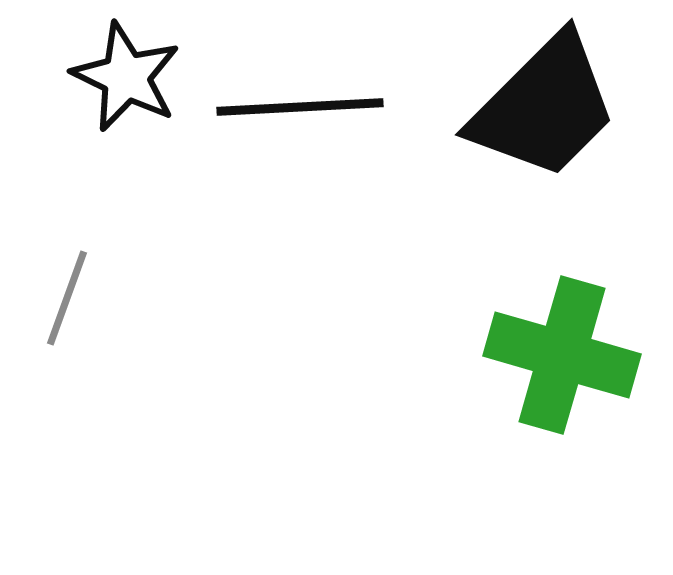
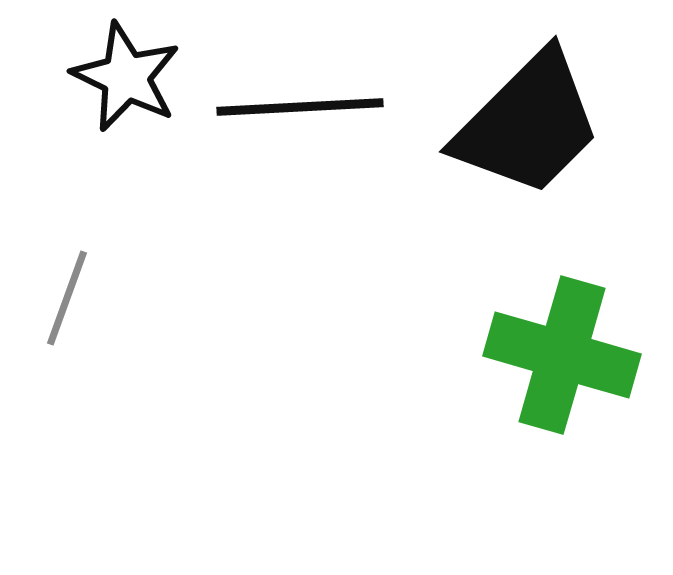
black trapezoid: moved 16 px left, 17 px down
